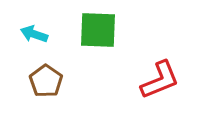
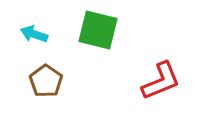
green square: rotated 12 degrees clockwise
red L-shape: moved 1 px right, 1 px down
